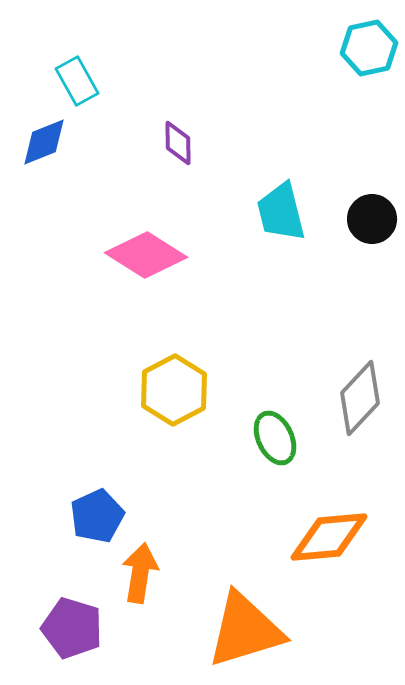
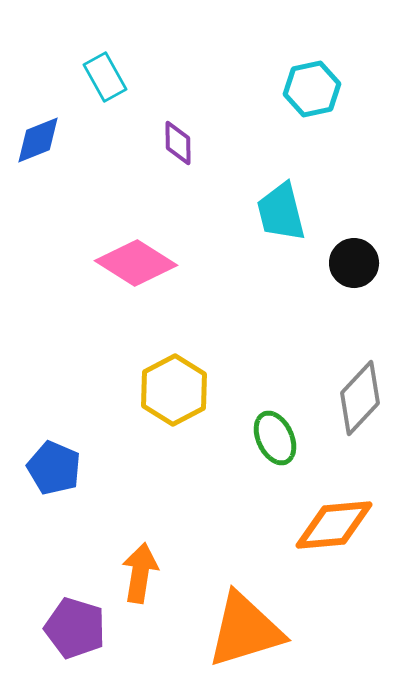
cyan hexagon: moved 57 px left, 41 px down
cyan rectangle: moved 28 px right, 4 px up
blue diamond: moved 6 px left, 2 px up
black circle: moved 18 px left, 44 px down
pink diamond: moved 10 px left, 8 px down
blue pentagon: moved 43 px left, 48 px up; rotated 24 degrees counterclockwise
orange diamond: moved 5 px right, 12 px up
purple pentagon: moved 3 px right
